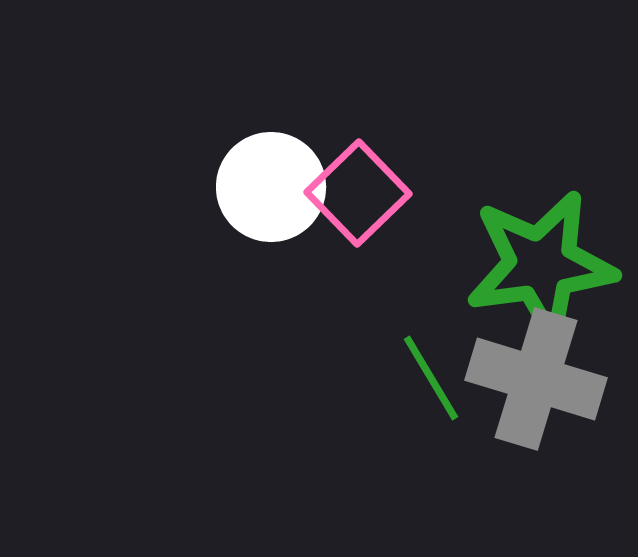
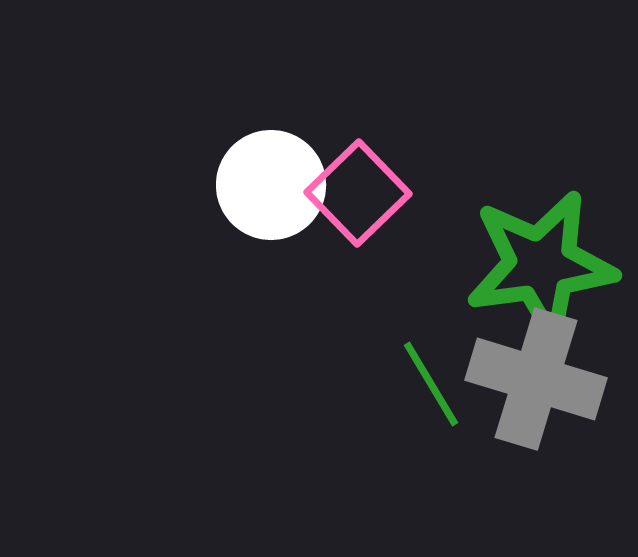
white circle: moved 2 px up
green line: moved 6 px down
